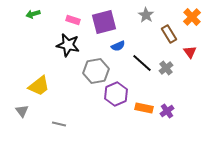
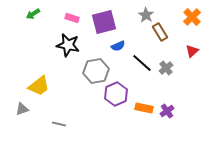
green arrow: rotated 16 degrees counterclockwise
pink rectangle: moved 1 px left, 2 px up
brown rectangle: moved 9 px left, 2 px up
red triangle: moved 2 px right, 1 px up; rotated 24 degrees clockwise
gray triangle: moved 2 px up; rotated 48 degrees clockwise
